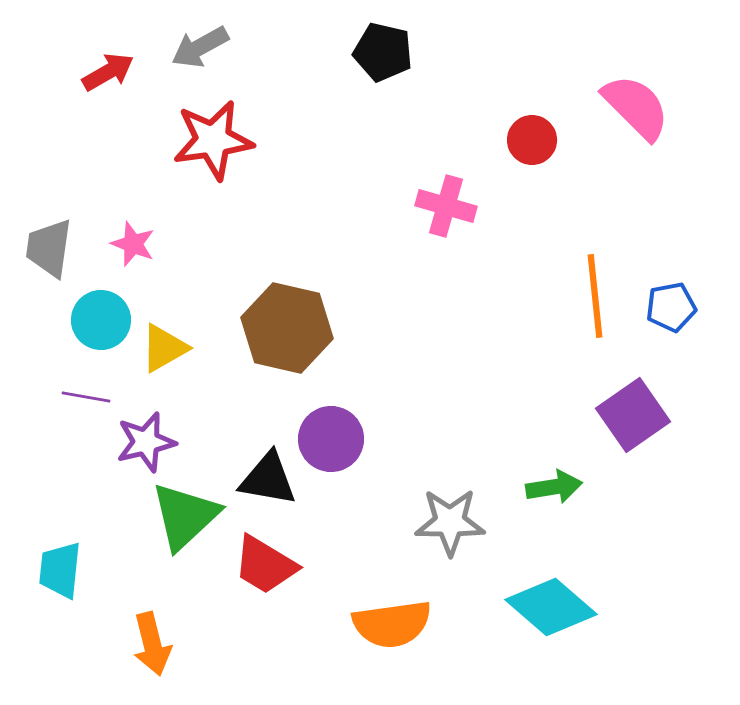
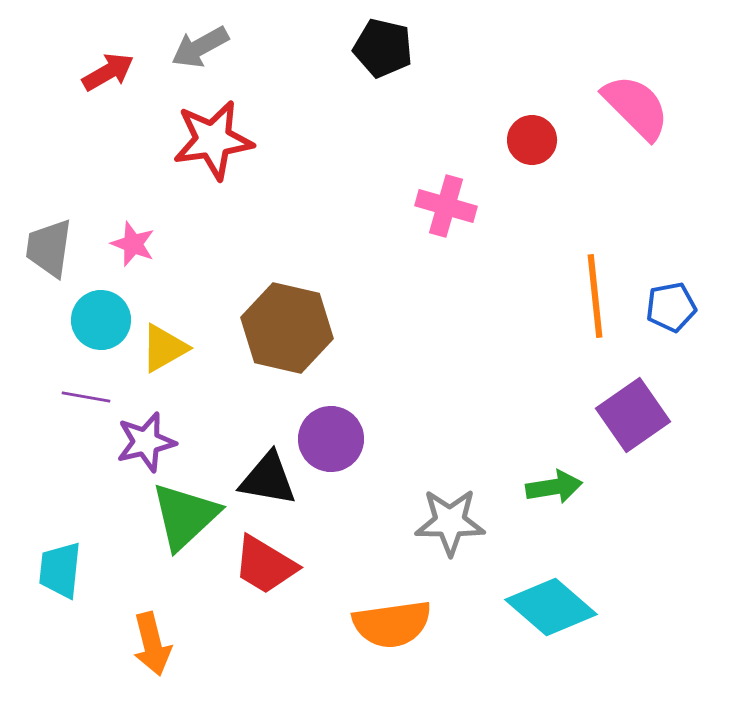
black pentagon: moved 4 px up
